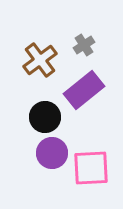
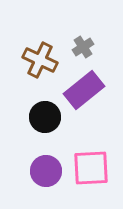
gray cross: moved 1 px left, 2 px down
brown cross: rotated 28 degrees counterclockwise
purple circle: moved 6 px left, 18 px down
